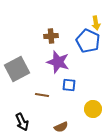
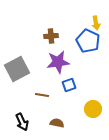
purple star: rotated 25 degrees counterclockwise
blue square: rotated 24 degrees counterclockwise
brown semicircle: moved 4 px left, 4 px up; rotated 144 degrees counterclockwise
